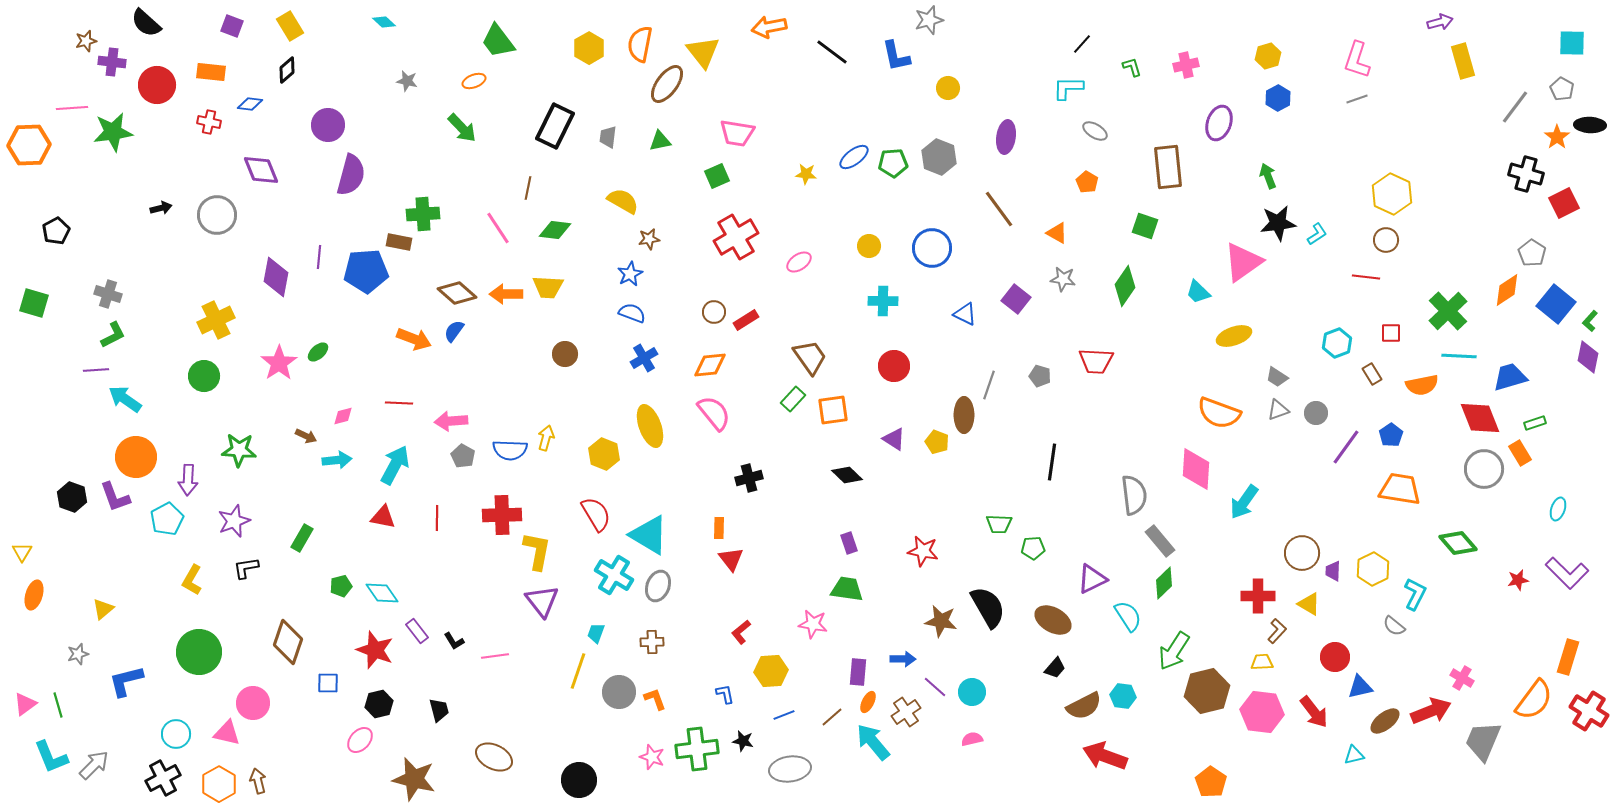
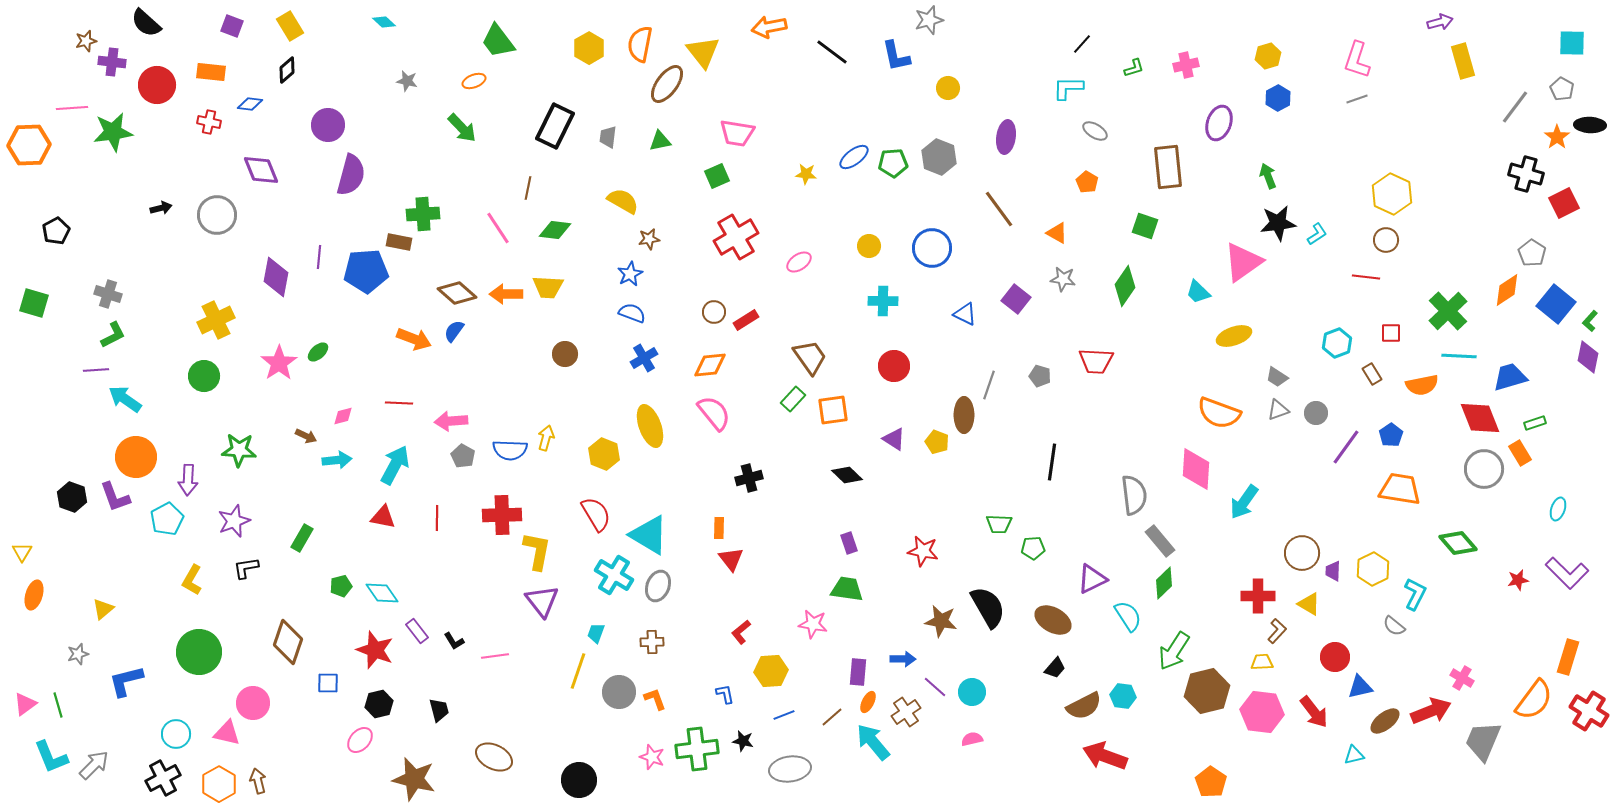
green L-shape at (1132, 67): moved 2 px right, 1 px down; rotated 90 degrees clockwise
